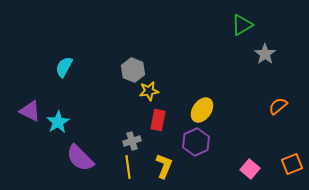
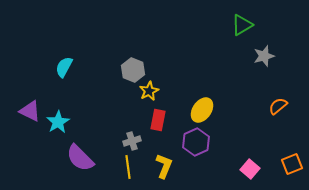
gray star: moved 1 px left, 2 px down; rotated 20 degrees clockwise
yellow star: rotated 18 degrees counterclockwise
